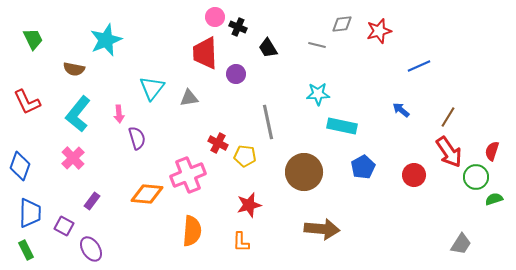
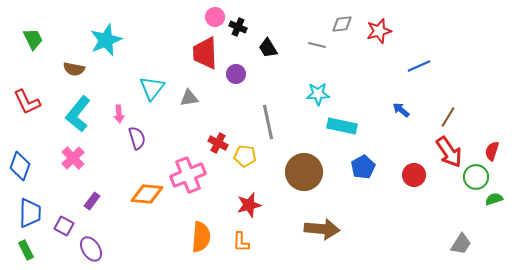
orange semicircle at (192, 231): moved 9 px right, 6 px down
